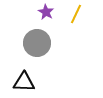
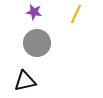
purple star: moved 12 px left; rotated 21 degrees counterclockwise
black triangle: moved 1 px right, 1 px up; rotated 15 degrees counterclockwise
